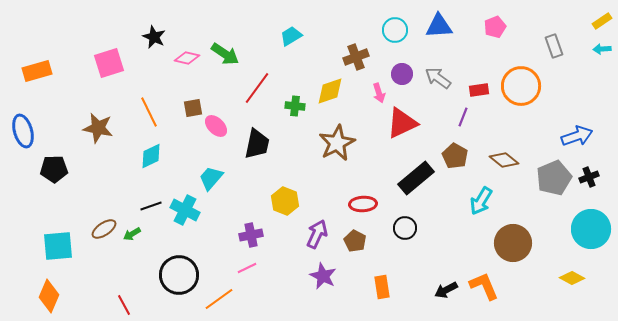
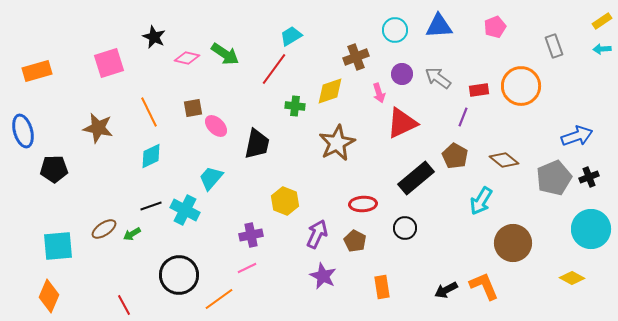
red line at (257, 88): moved 17 px right, 19 px up
